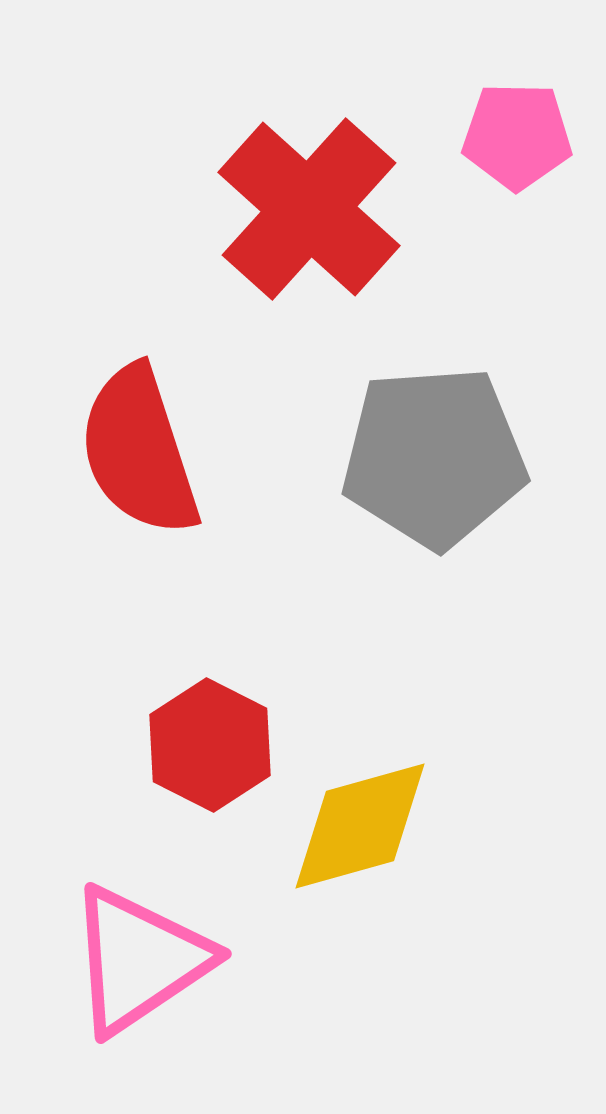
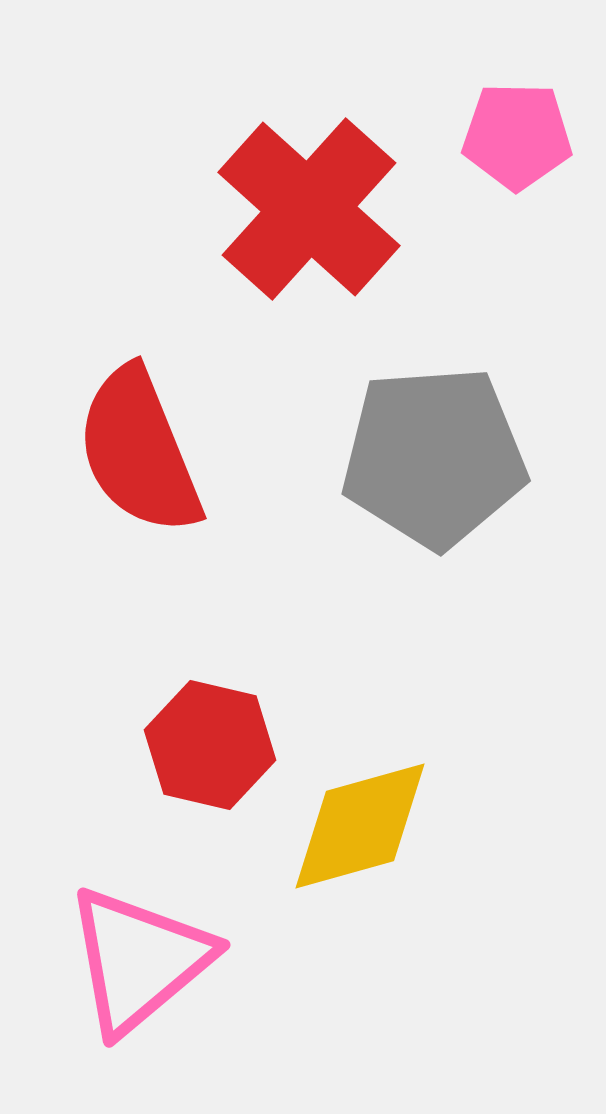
red semicircle: rotated 4 degrees counterclockwise
red hexagon: rotated 14 degrees counterclockwise
pink triangle: rotated 6 degrees counterclockwise
